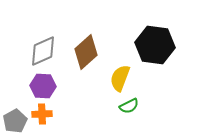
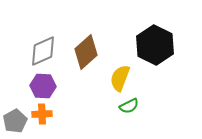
black hexagon: rotated 18 degrees clockwise
